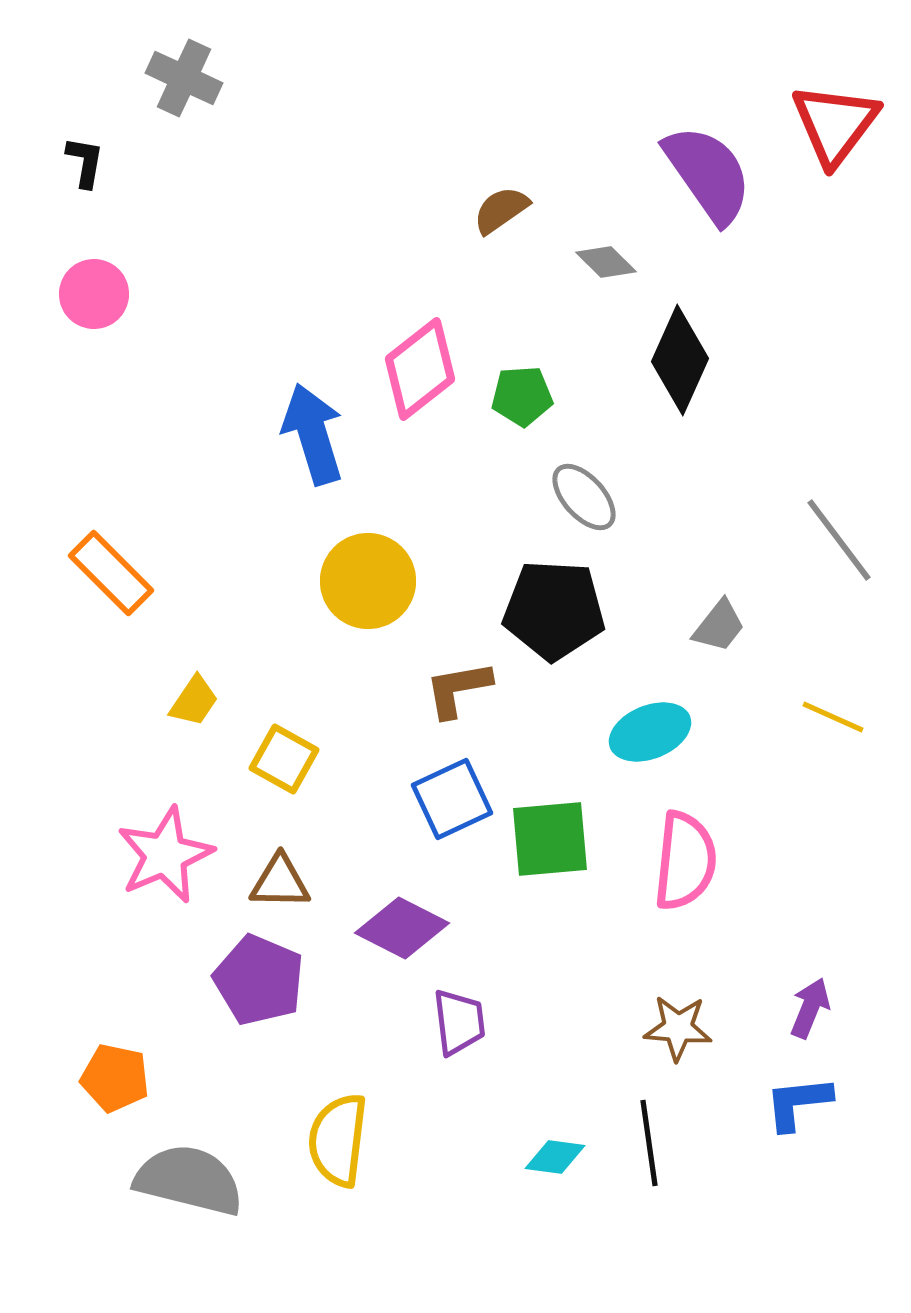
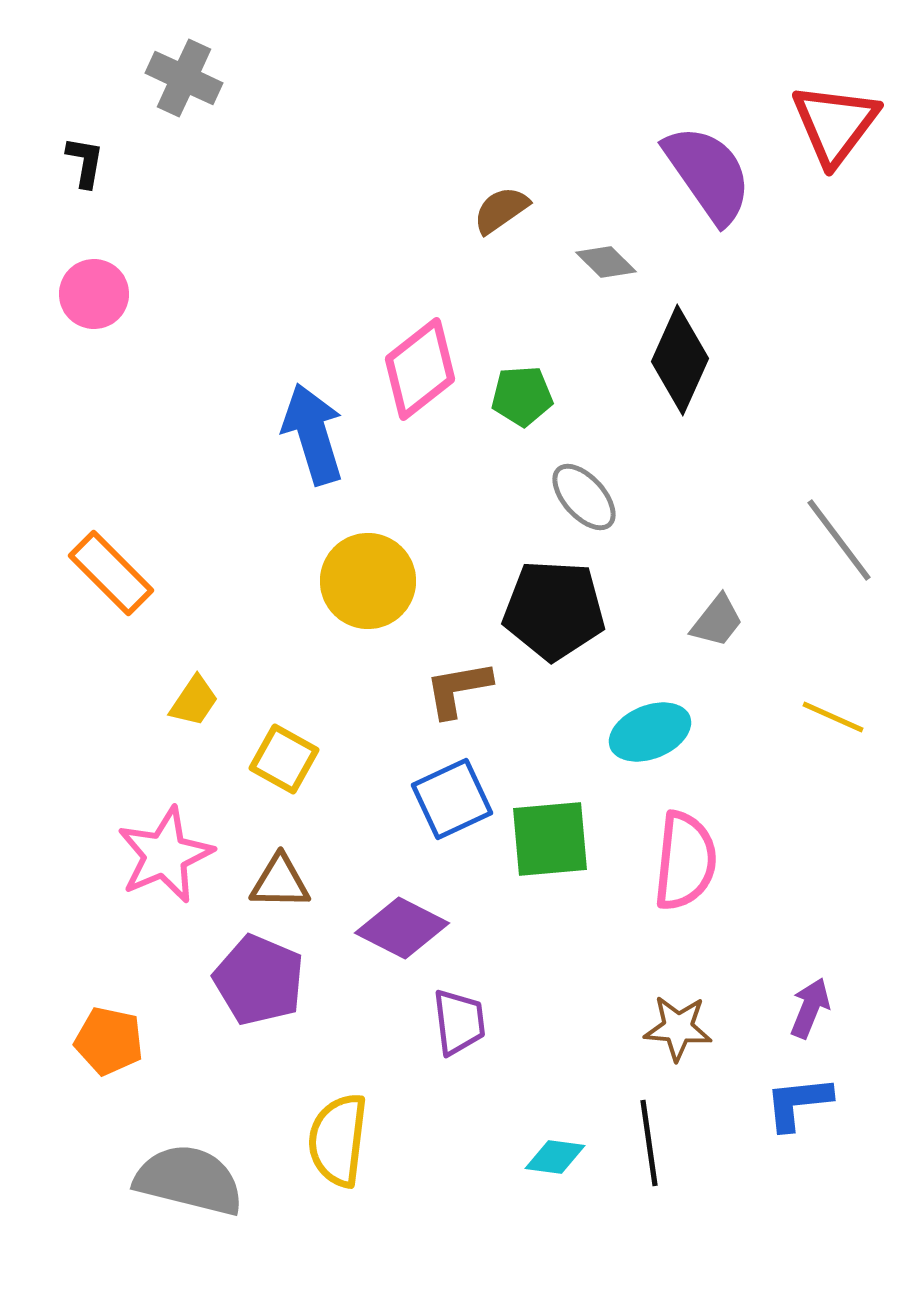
gray trapezoid: moved 2 px left, 5 px up
orange pentagon: moved 6 px left, 37 px up
